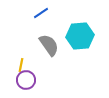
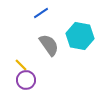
cyan hexagon: rotated 16 degrees clockwise
yellow line: rotated 56 degrees counterclockwise
